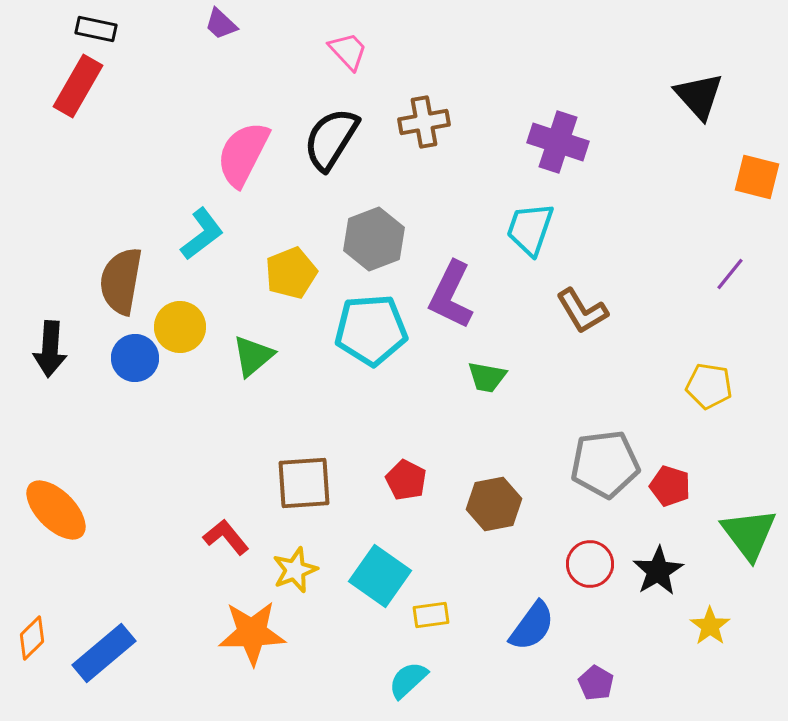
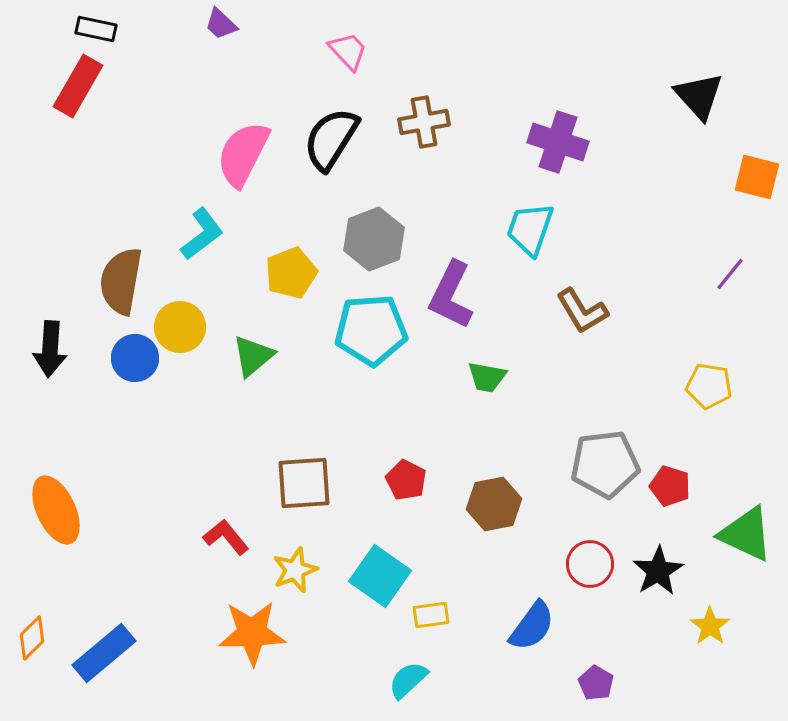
orange ellipse at (56, 510): rotated 20 degrees clockwise
green triangle at (749, 534): moved 3 px left; rotated 28 degrees counterclockwise
